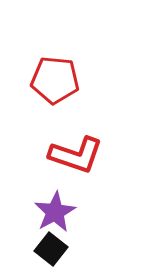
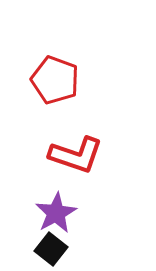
red pentagon: rotated 15 degrees clockwise
purple star: moved 1 px right, 1 px down
